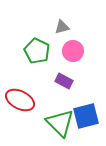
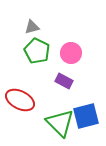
gray triangle: moved 30 px left
pink circle: moved 2 px left, 2 px down
